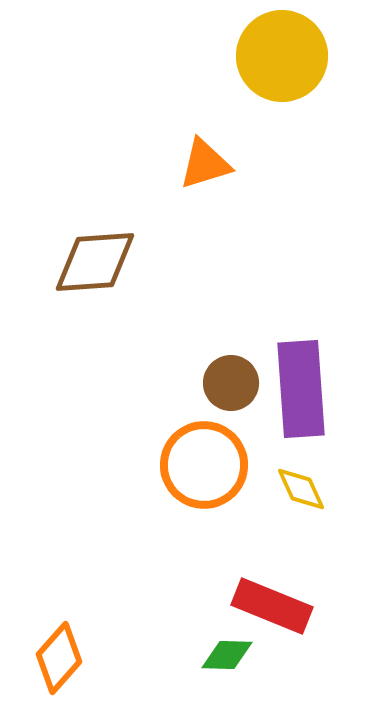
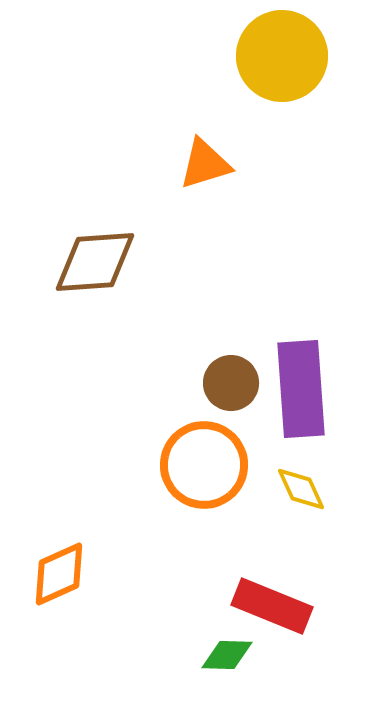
orange diamond: moved 84 px up; rotated 24 degrees clockwise
